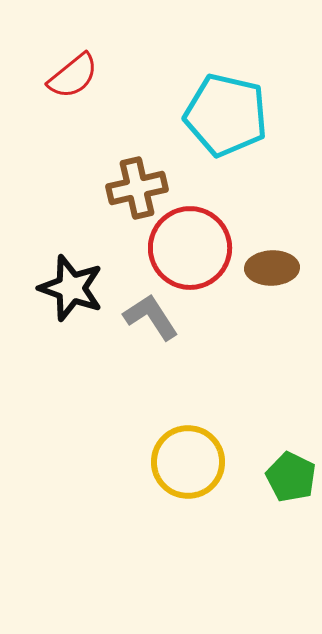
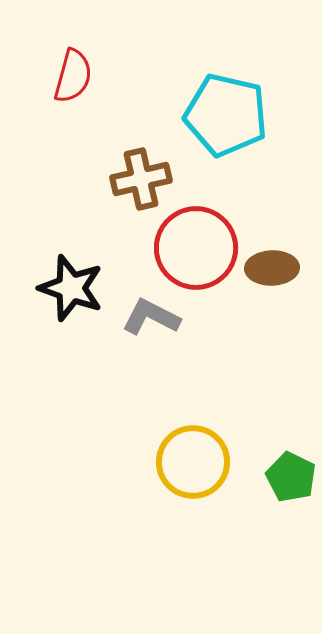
red semicircle: rotated 36 degrees counterclockwise
brown cross: moved 4 px right, 9 px up
red circle: moved 6 px right
gray L-shape: rotated 30 degrees counterclockwise
yellow circle: moved 5 px right
